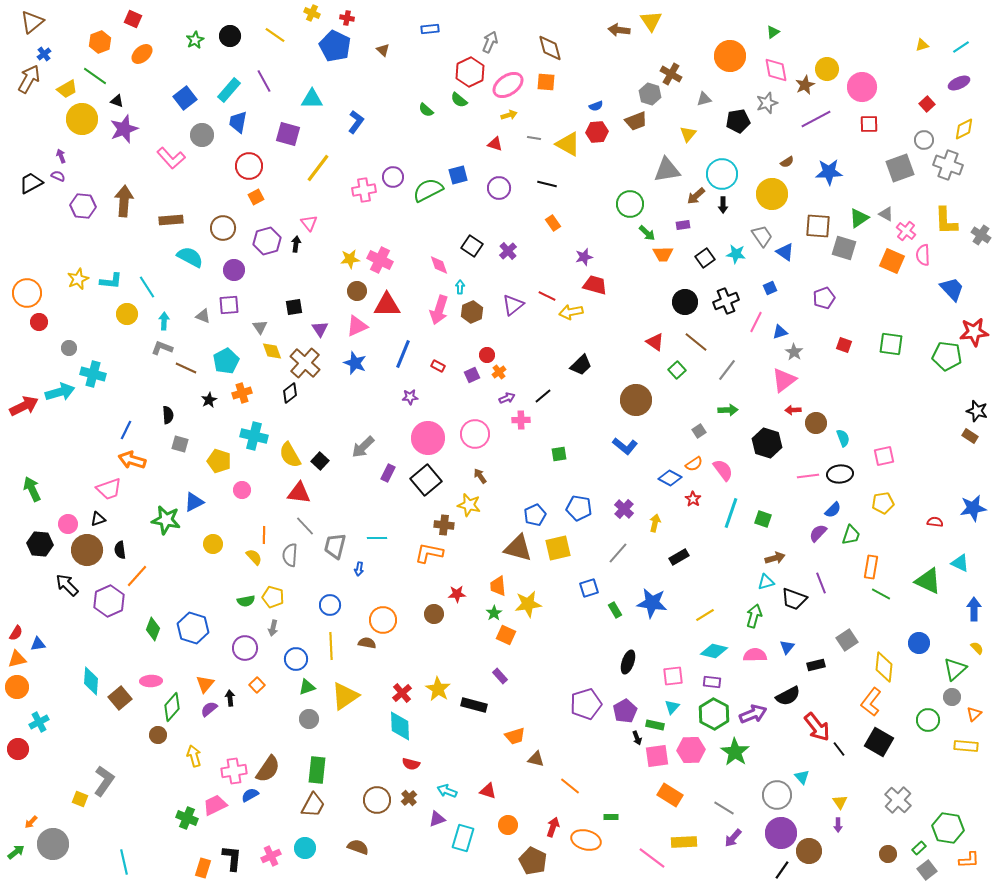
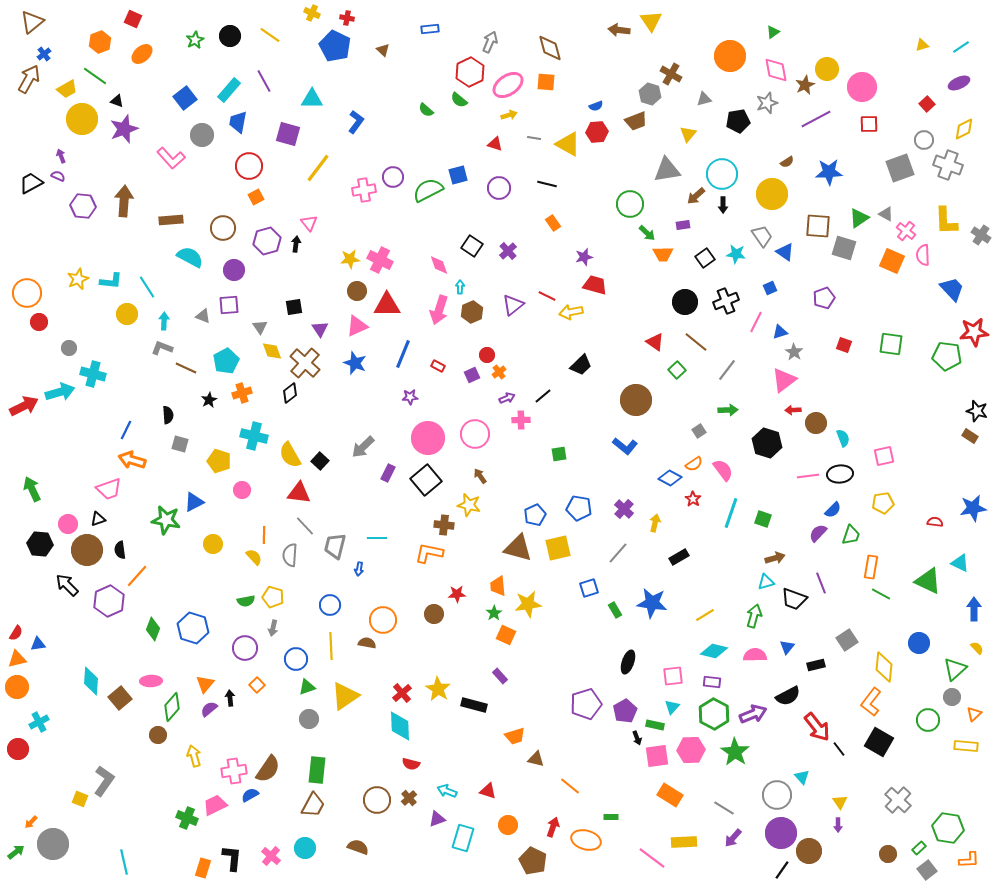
yellow line at (275, 35): moved 5 px left
pink cross at (271, 856): rotated 24 degrees counterclockwise
